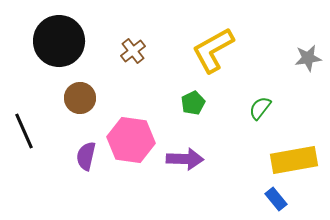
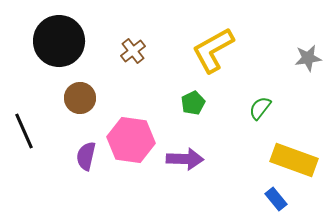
yellow rectangle: rotated 30 degrees clockwise
